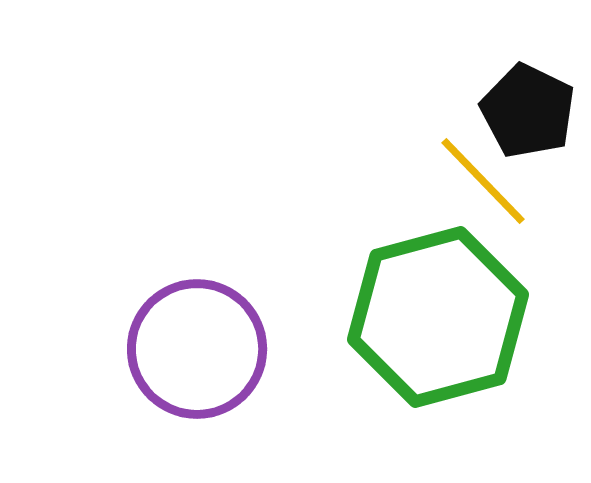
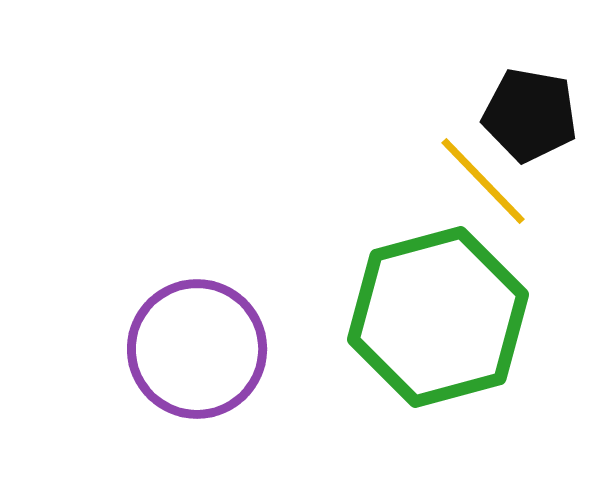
black pentagon: moved 2 px right, 4 px down; rotated 16 degrees counterclockwise
